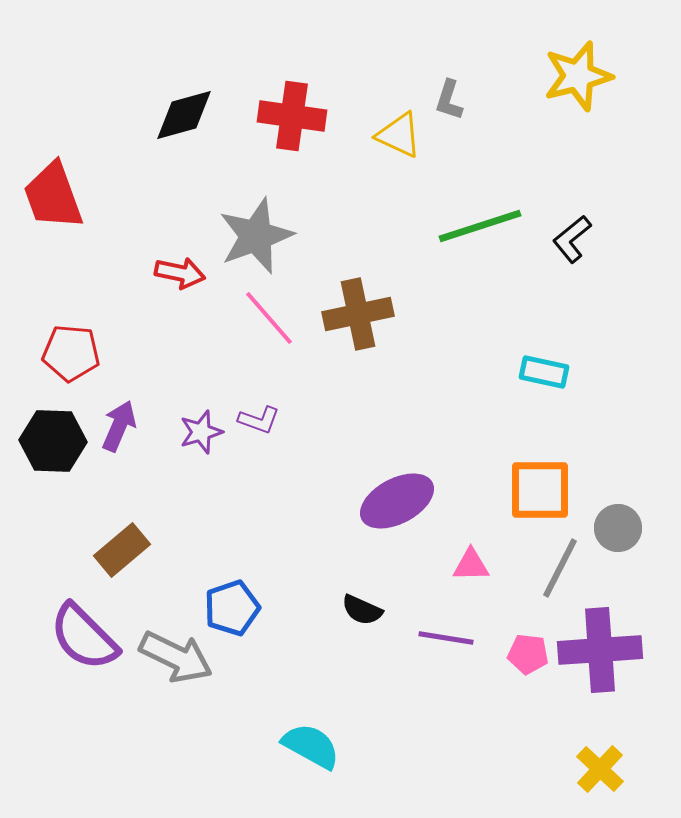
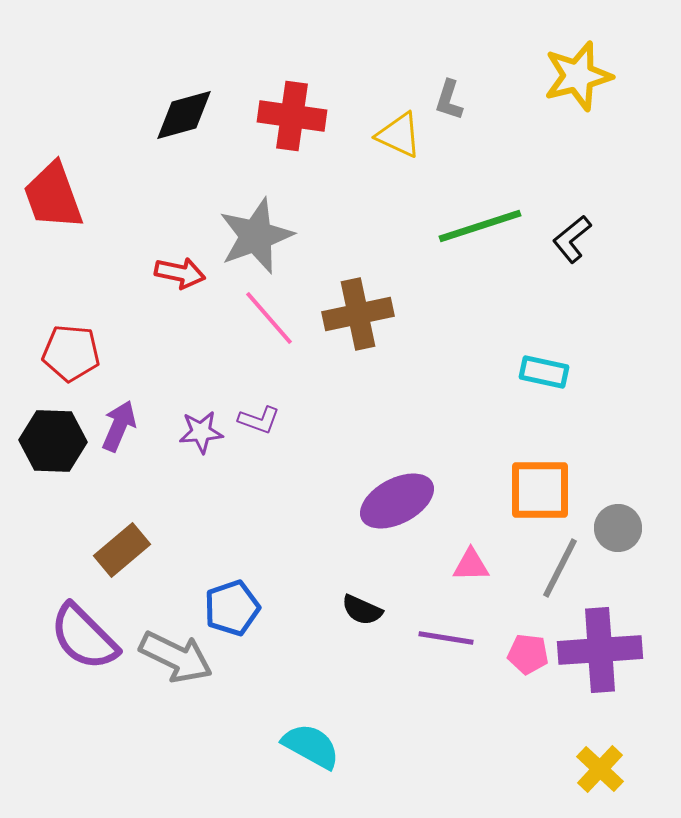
purple star: rotated 12 degrees clockwise
